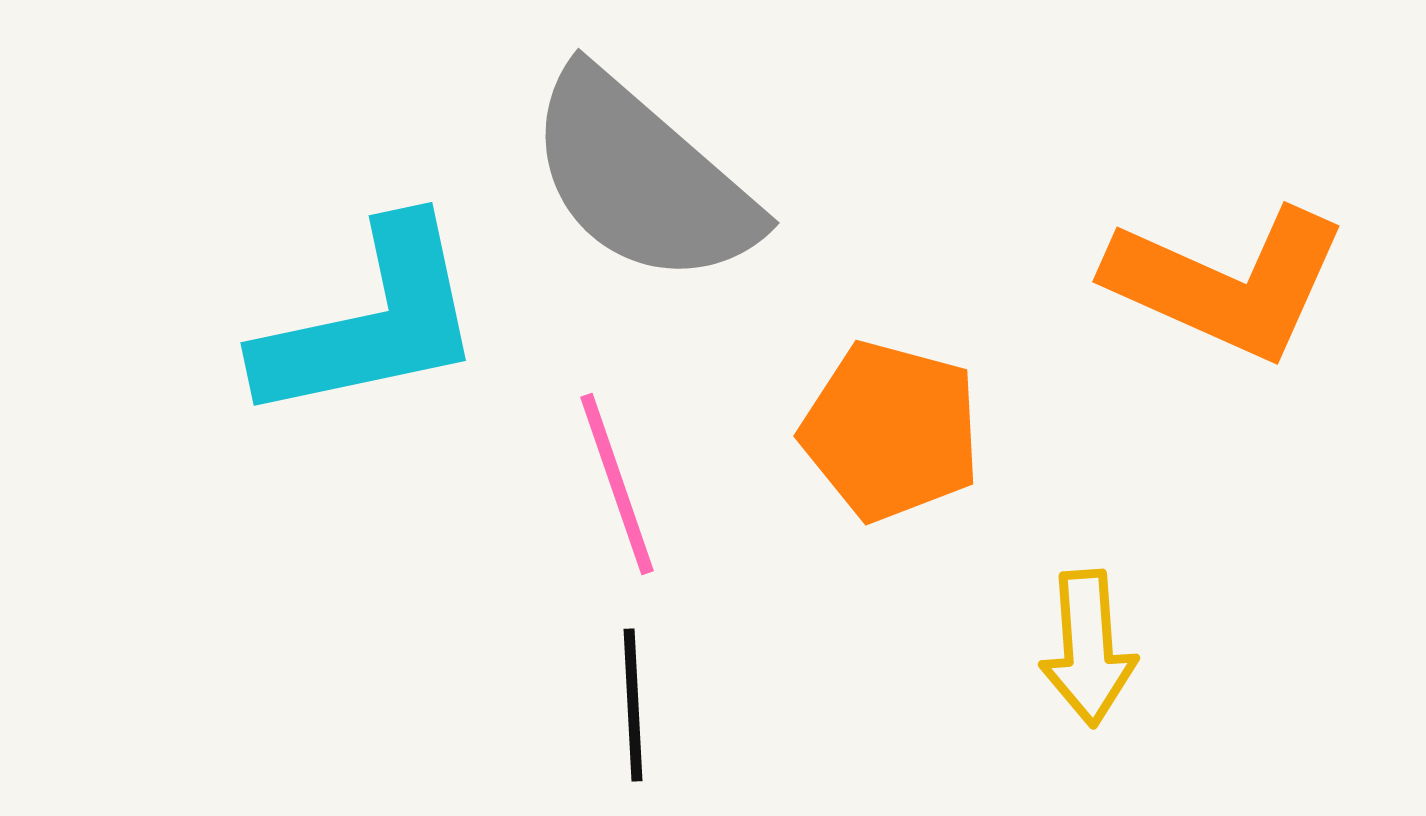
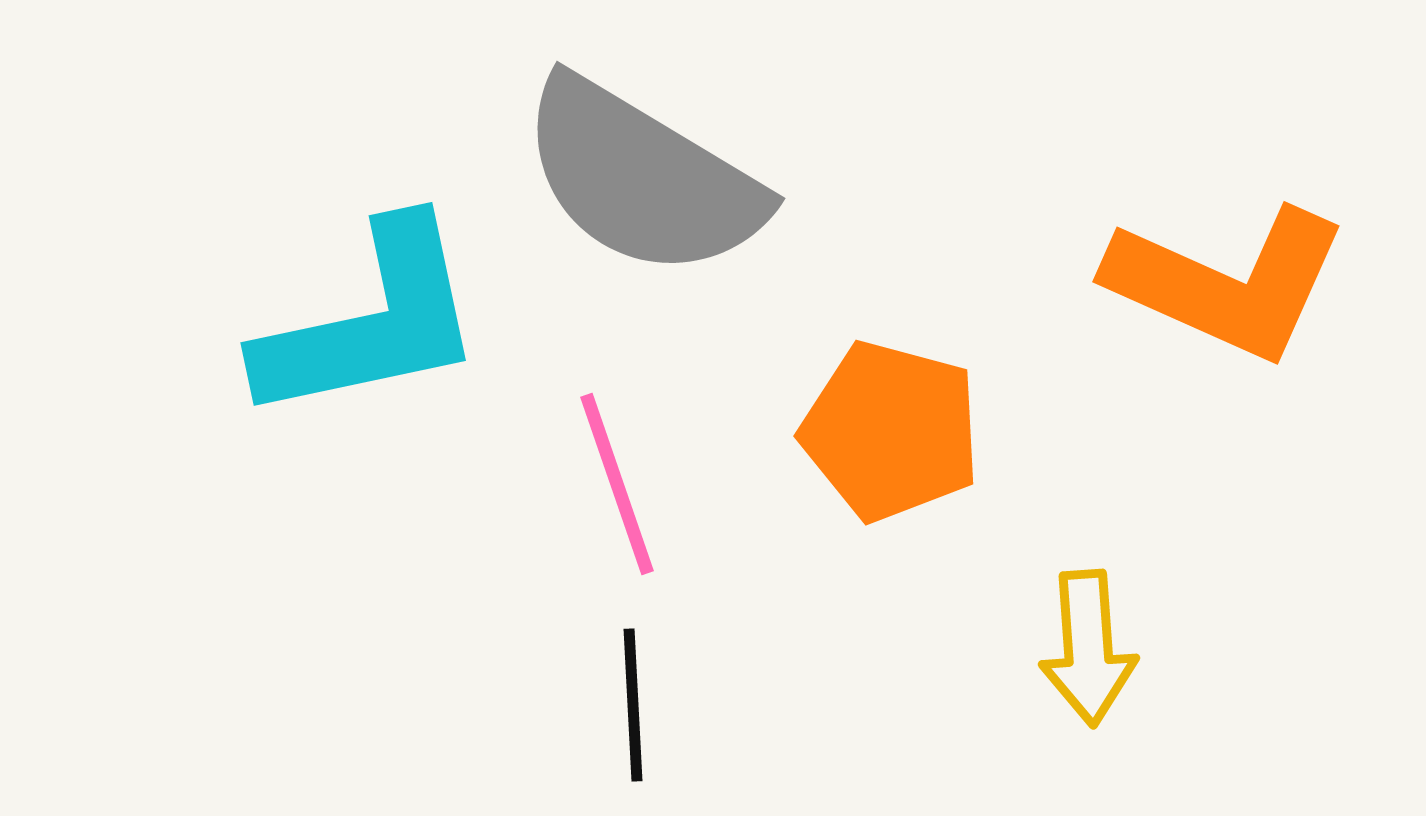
gray semicircle: rotated 10 degrees counterclockwise
